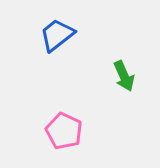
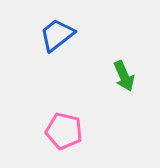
pink pentagon: rotated 12 degrees counterclockwise
